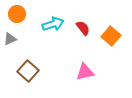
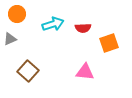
red semicircle: rotated 126 degrees clockwise
orange square: moved 2 px left, 7 px down; rotated 30 degrees clockwise
pink triangle: rotated 18 degrees clockwise
